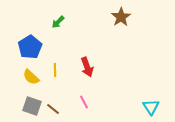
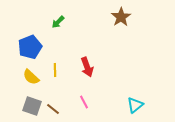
blue pentagon: rotated 10 degrees clockwise
cyan triangle: moved 16 px left, 2 px up; rotated 24 degrees clockwise
